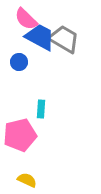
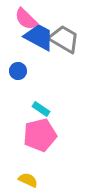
blue trapezoid: moved 1 px left
blue circle: moved 1 px left, 9 px down
cyan rectangle: rotated 60 degrees counterclockwise
pink pentagon: moved 20 px right
yellow semicircle: moved 1 px right
